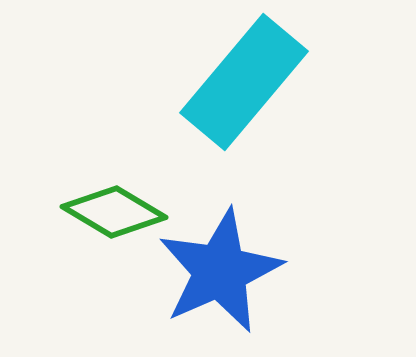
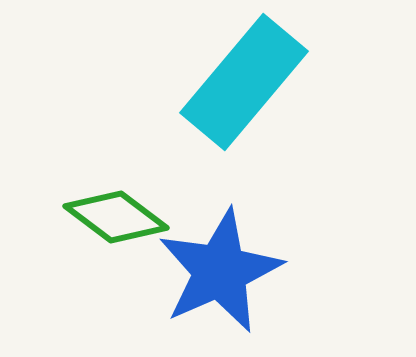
green diamond: moved 2 px right, 5 px down; rotated 6 degrees clockwise
